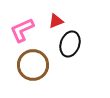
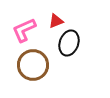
pink L-shape: moved 2 px right
black ellipse: moved 1 px left, 1 px up
